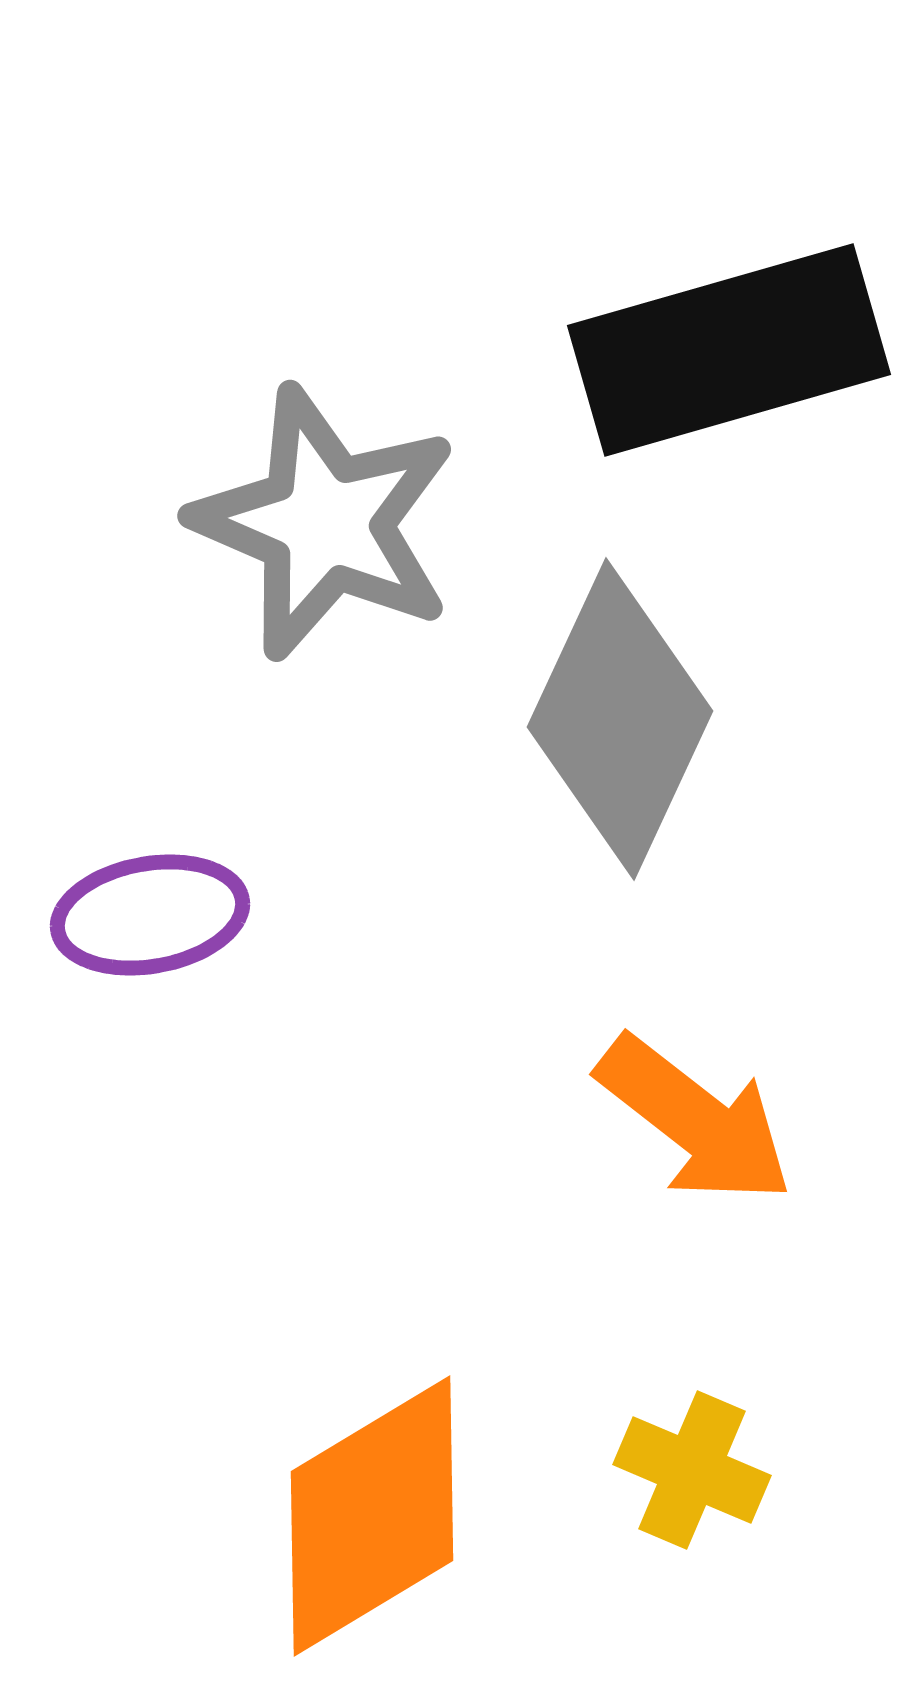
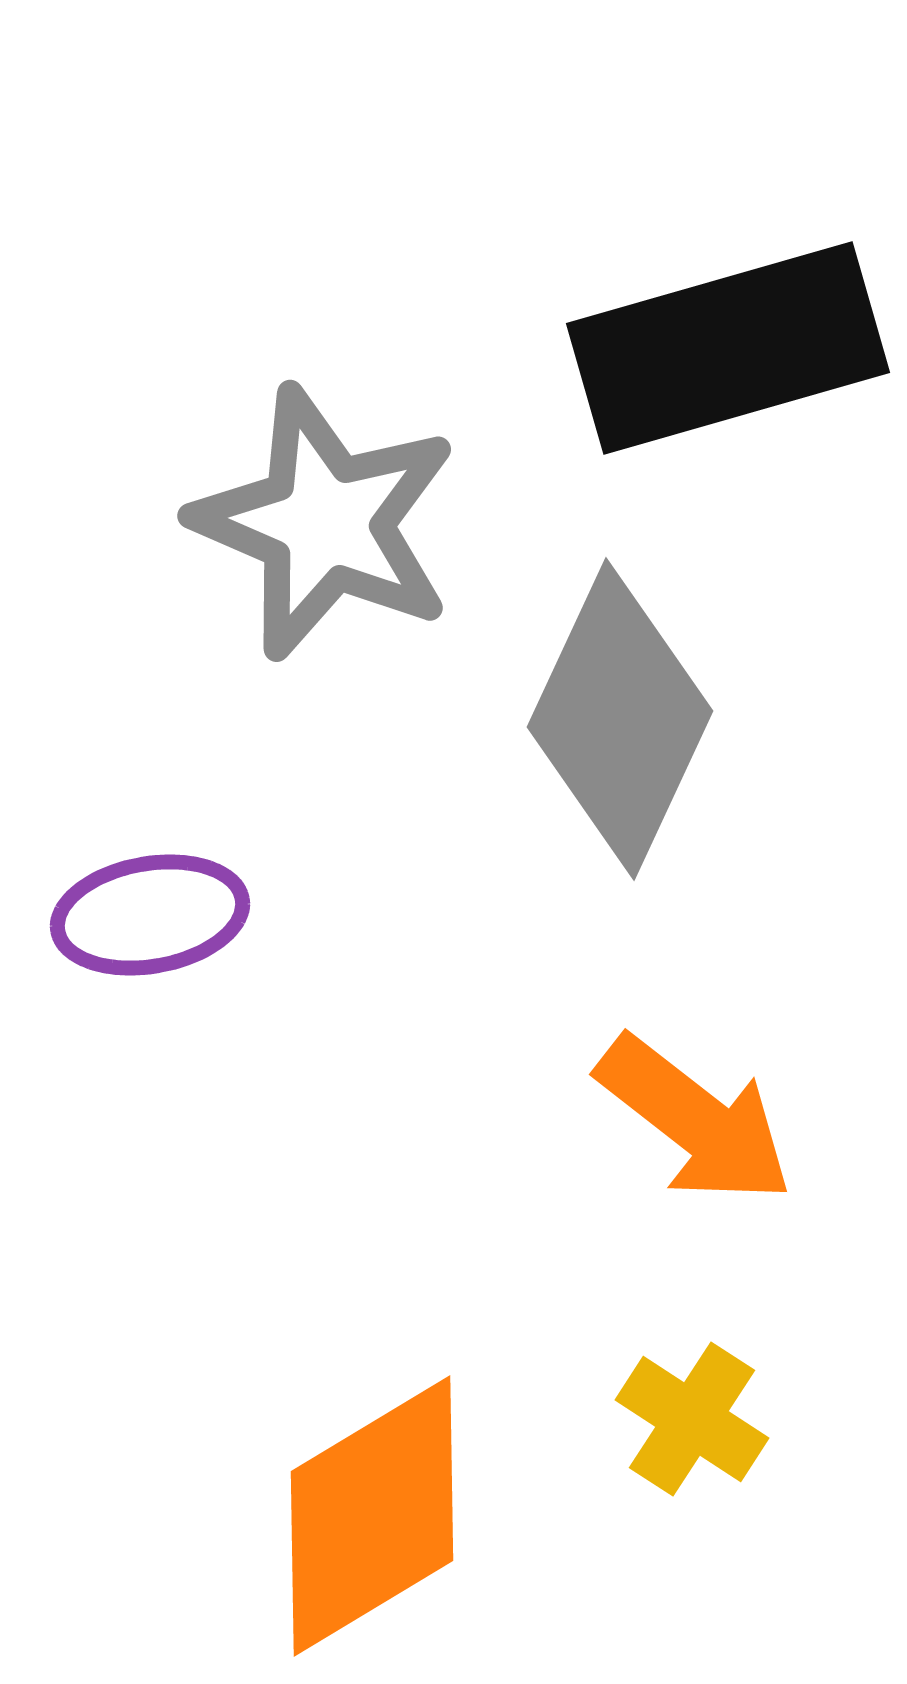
black rectangle: moved 1 px left, 2 px up
yellow cross: moved 51 px up; rotated 10 degrees clockwise
